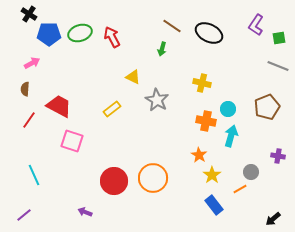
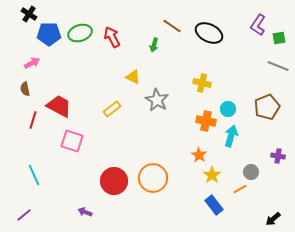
purple L-shape: moved 2 px right
green arrow: moved 8 px left, 4 px up
brown semicircle: rotated 16 degrees counterclockwise
red line: moved 4 px right; rotated 18 degrees counterclockwise
